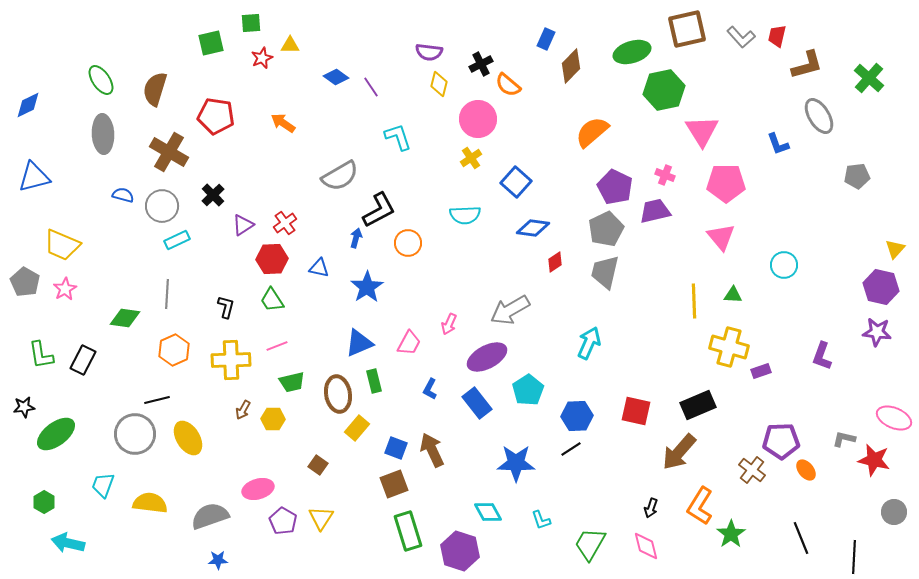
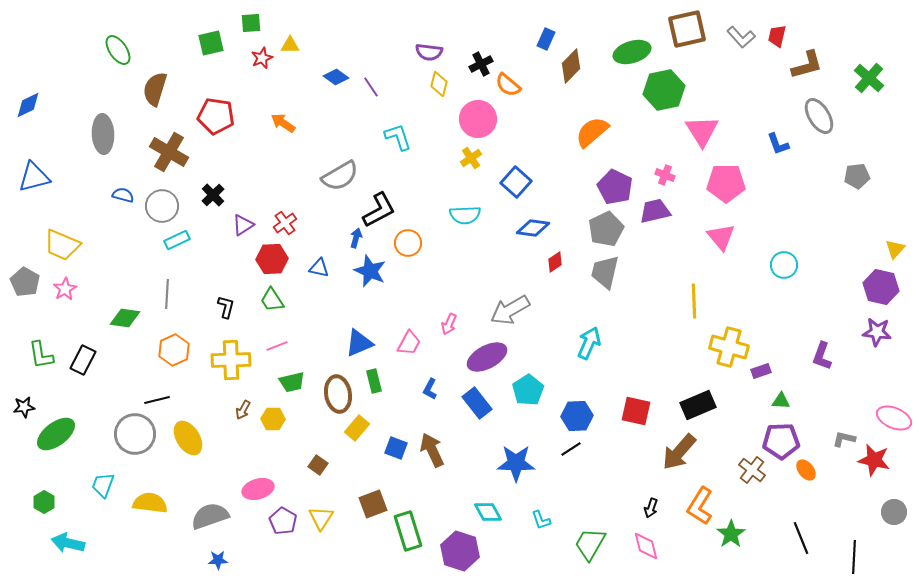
green ellipse at (101, 80): moved 17 px right, 30 px up
blue star at (367, 287): moved 3 px right, 16 px up; rotated 16 degrees counterclockwise
green triangle at (733, 295): moved 48 px right, 106 px down
brown square at (394, 484): moved 21 px left, 20 px down
